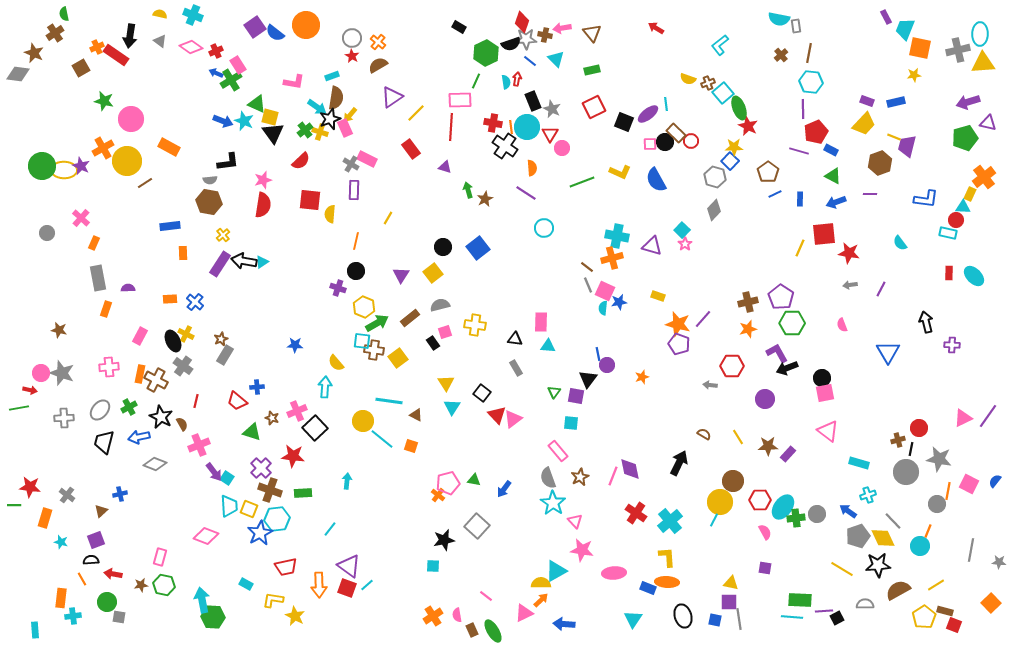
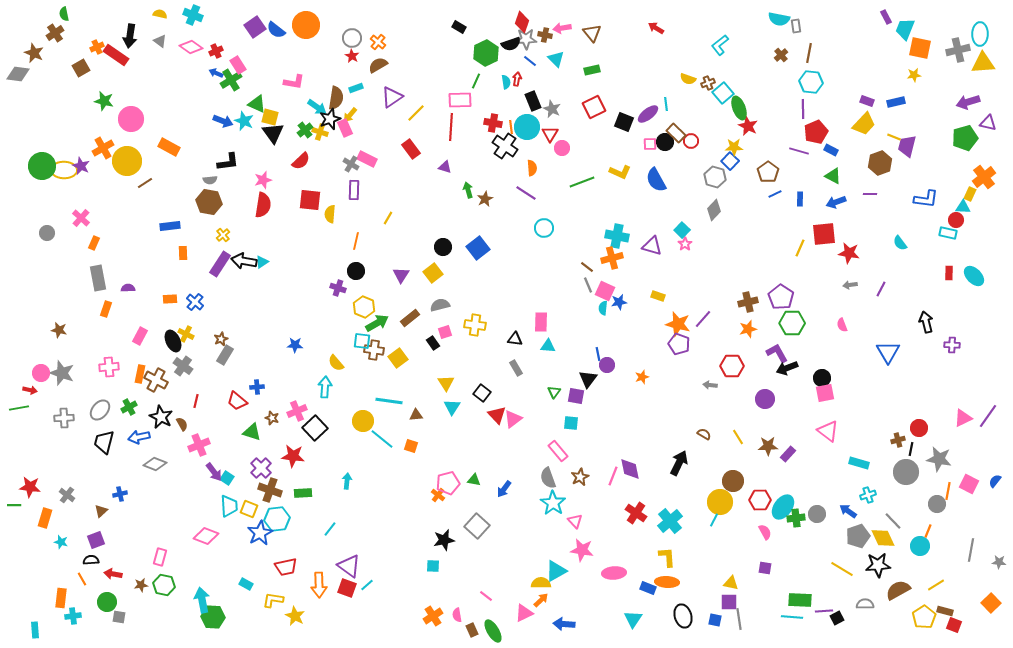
blue semicircle at (275, 33): moved 1 px right, 3 px up
cyan rectangle at (332, 76): moved 24 px right, 12 px down
brown triangle at (416, 415): rotated 32 degrees counterclockwise
